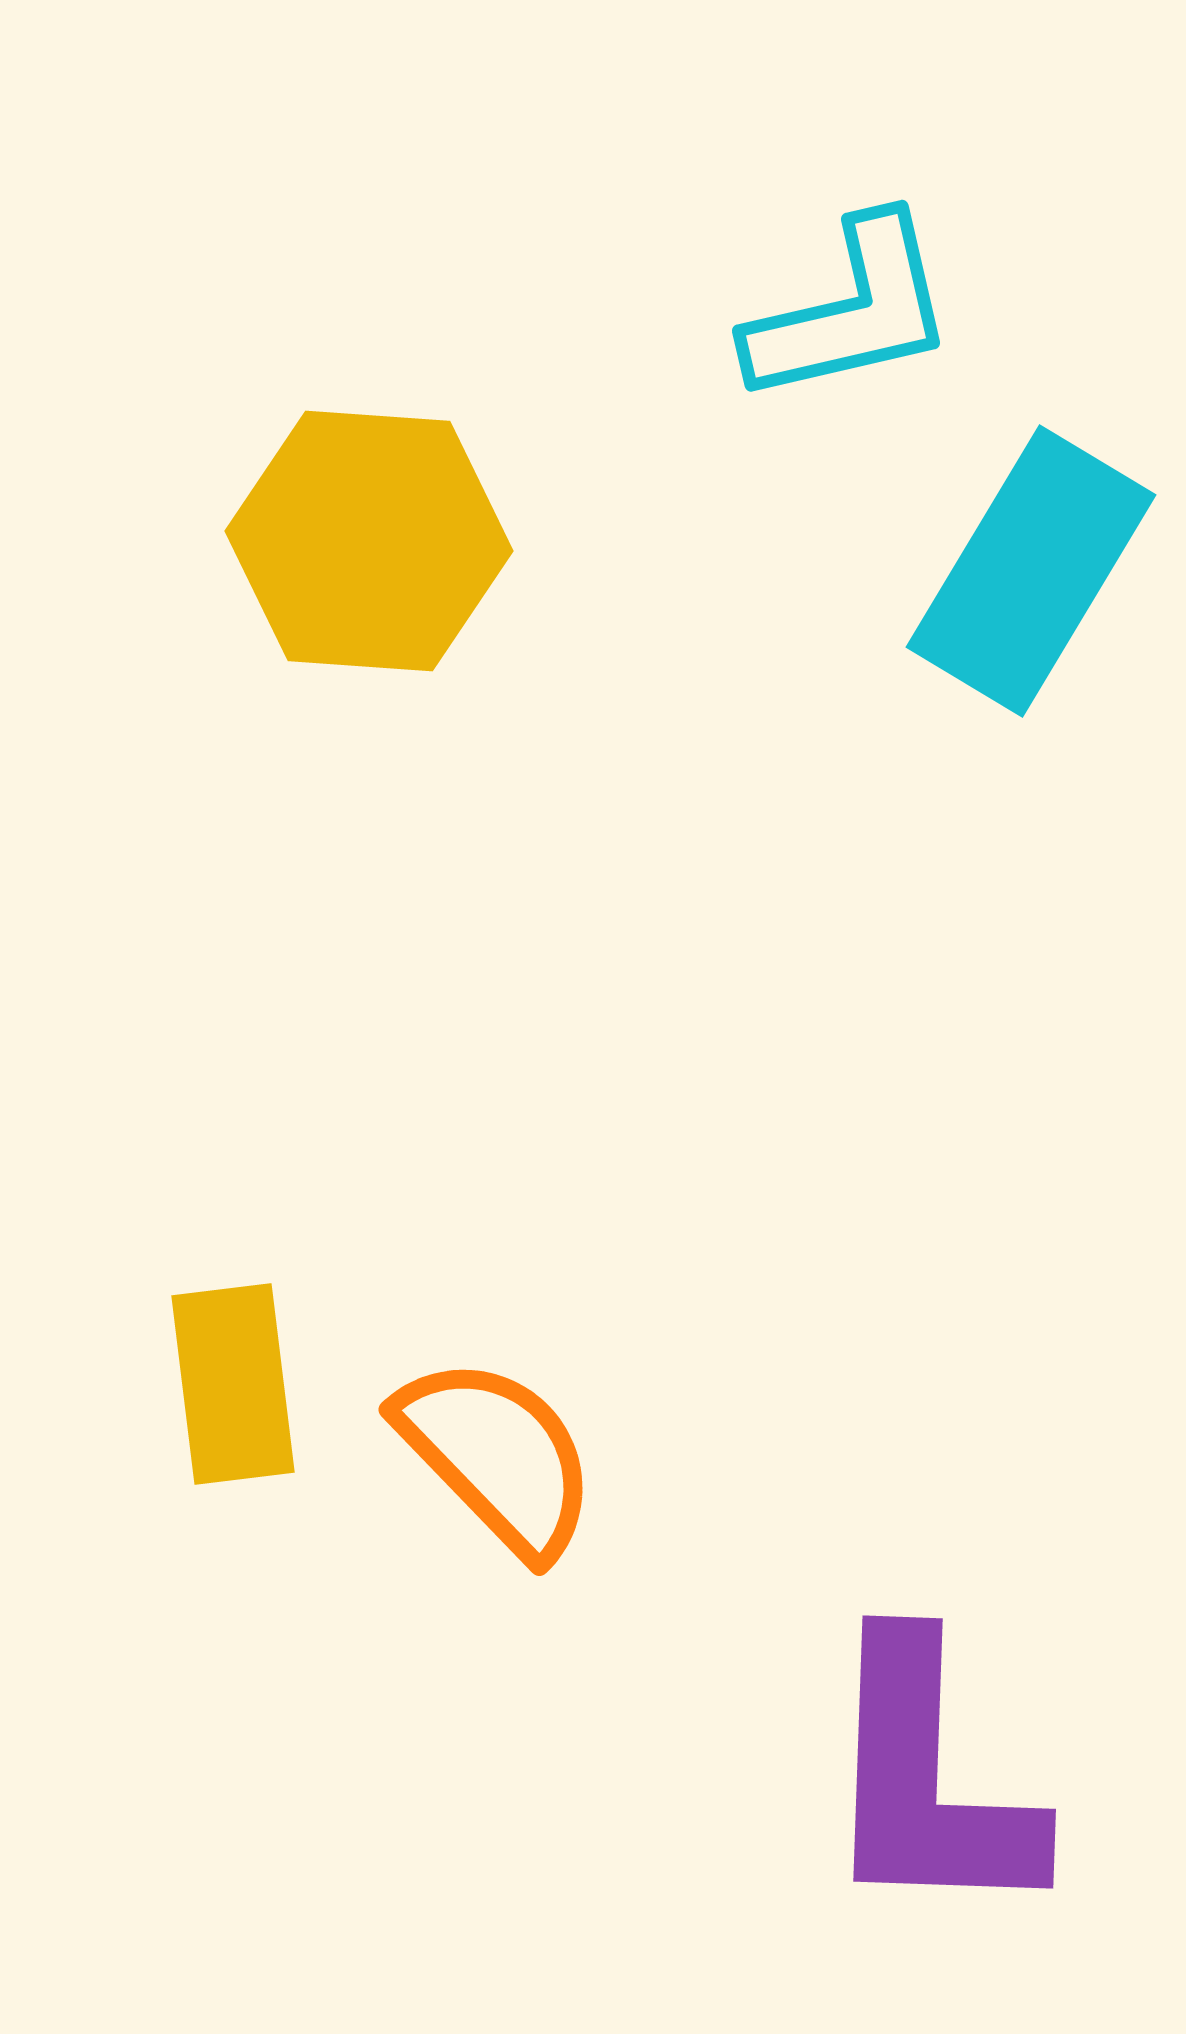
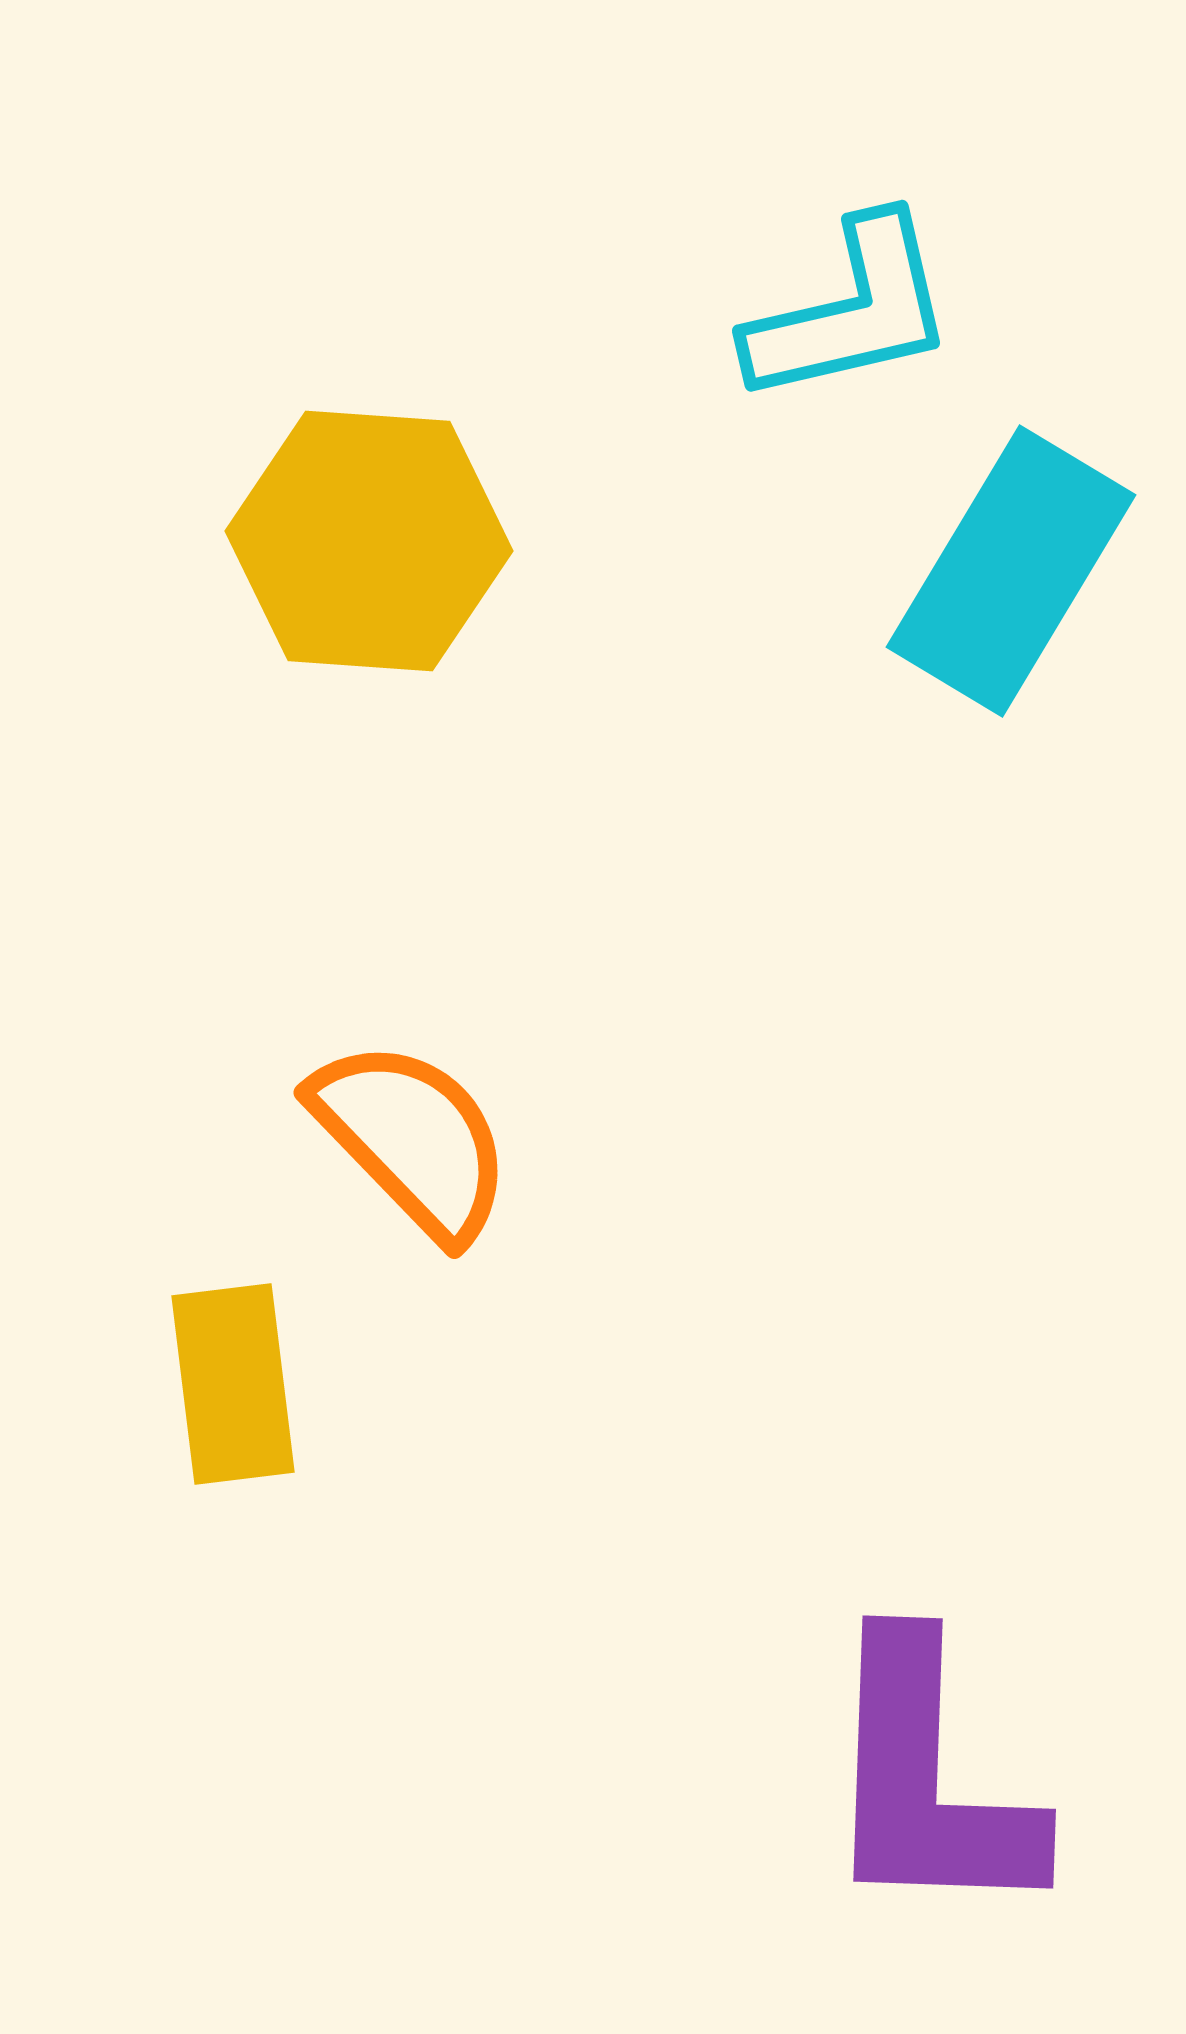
cyan rectangle: moved 20 px left
orange semicircle: moved 85 px left, 317 px up
